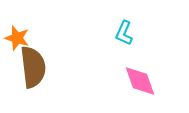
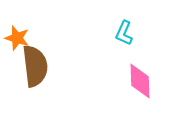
brown semicircle: moved 2 px right, 1 px up
pink diamond: rotated 18 degrees clockwise
